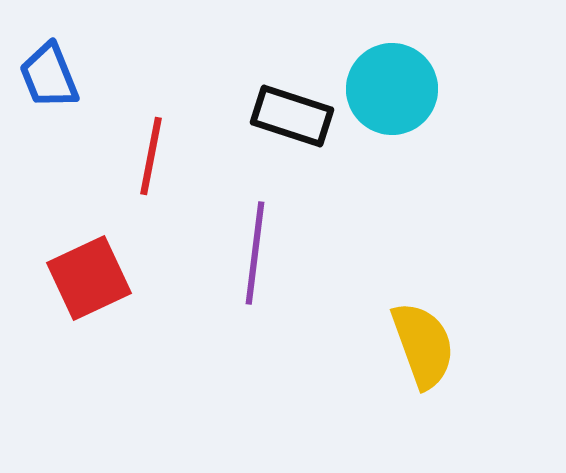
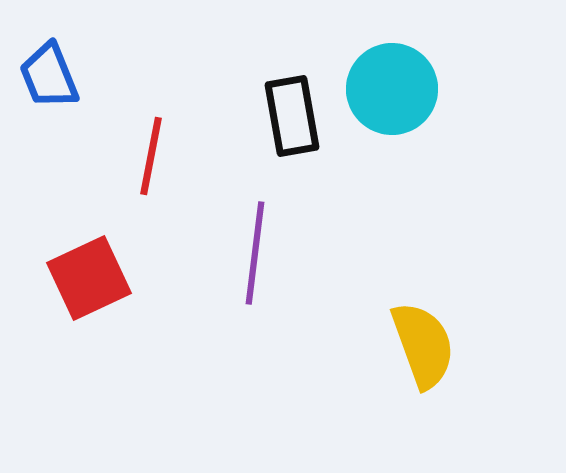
black rectangle: rotated 62 degrees clockwise
